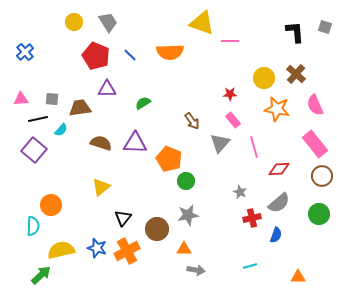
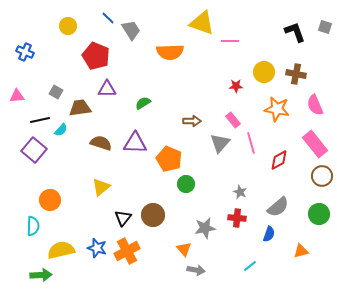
yellow circle at (74, 22): moved 6 px left, 4 px down
gray trapezoid at (108, 22): moved 23 px right, 8 px down
black L-shape at (295, 32): rotated 15 degrees counterclockwise
blue cross at (25, 52): rotated 24 degrees counterclockwise
blue line at (130, 55): moved 22 px left, 37 px up
brown cross at (296, 74): rotated 30 degrees counterclockwise
yellow circle at (264, 78): moved 6 px up
red star at (230, 94): moved 6 px right, 8 px up
pink triangle at (21, 99): moved 4 px left, 3 px up
gray square at (52, 99): moved 4 px right, 7 px up; rotated 24 degrees clockwise
black line at (38, 119): moved 2 px right, 1 px down
brown arrow at (192, 121): rotated 54 degrees counterclockwise
pink line at (254, 147): moved 3 px left, 4 px up
red diamond at (279, 169): moved 9 px up; rotated 25 degrees counterclockwise
green circle at (186, 181): moved 3 px down
gray semicircle at (279, 203): moved 1 px left, 4 px down
orange circle at (51, 205): moved 1 px left, 5 px up
gray star at (188, 215): moved 17 px right, 13 px down
red cross at (252, 218): moved 15 px left; rotated 18 degrees clockwise
brown circle at (157, 229): moved 4 px left, 14 px up
blue semicircle at (276, 235): moved 7 px left, 1 px up
orange triangle at (184, 249): rotated 49 degrees clockwise
cyan line at (250, 266): rotated 24 degrees counterclockwise
green arrow at (41, 275): rotated 40 degrees clockwise
orange triangle at (298, 277): moved 3 px right, 26 px up; rotated 14 degrees counterclockwise
